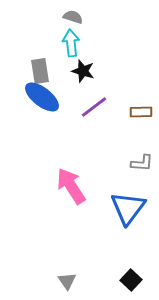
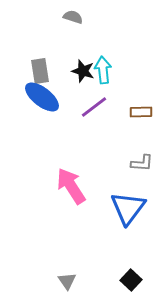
cyan arrow: moved 32 px right, 27 px down
